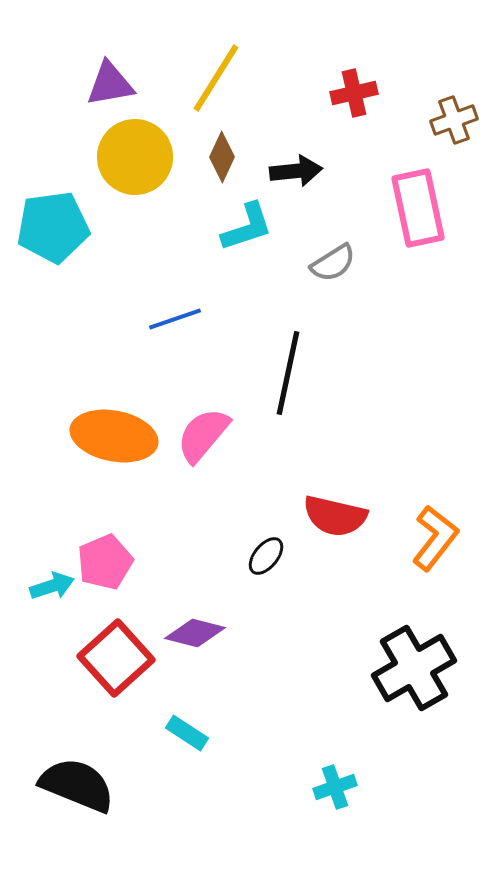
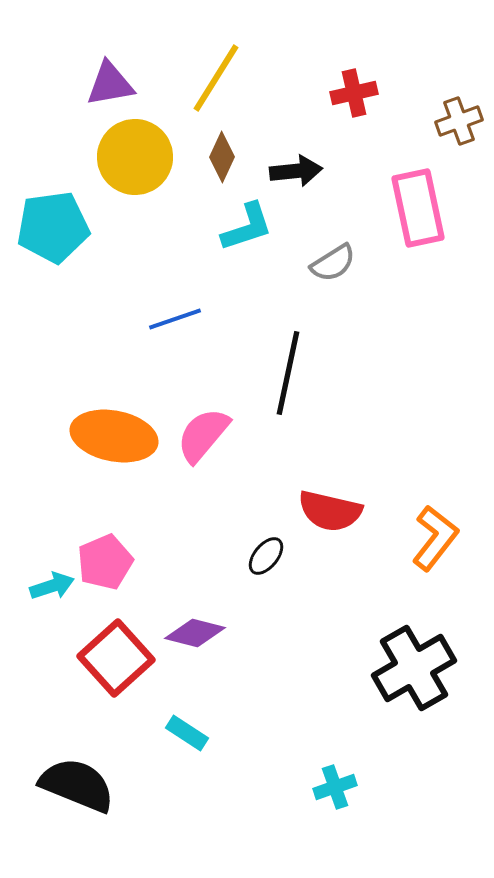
brown cross: moved 5 px right, 1 px down
red semicircle: moved 5 px left, 5 px up
